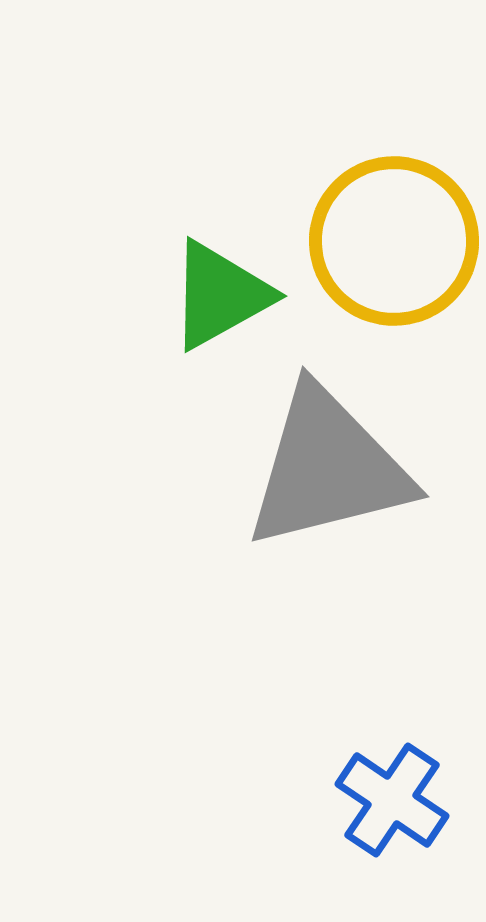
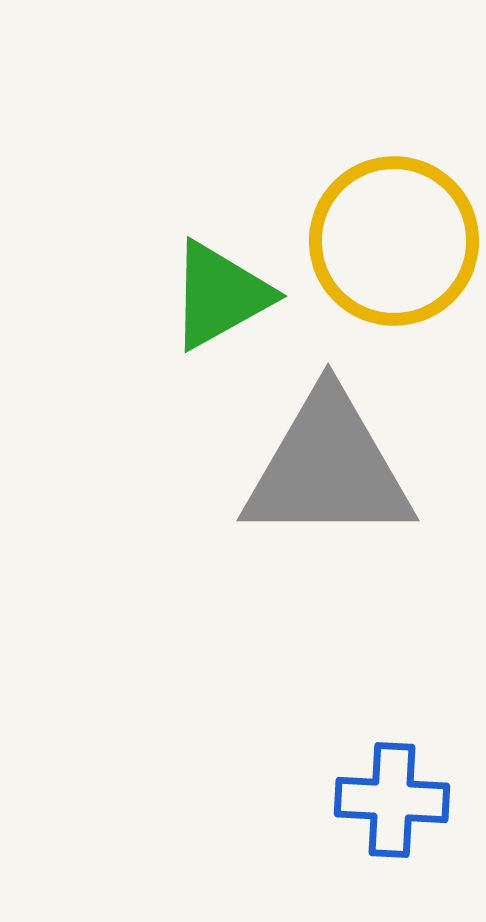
gray triangle: rotated 14 degrees clockwise
blue cross: rotated 31 degrees counterclockwise
